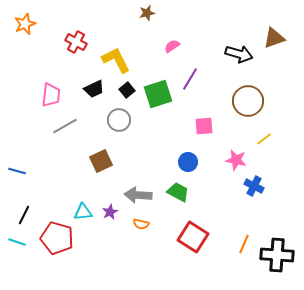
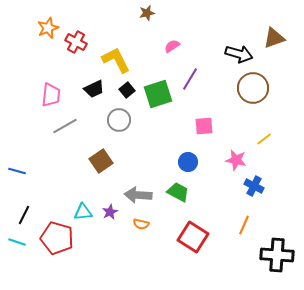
orange star: moved 23 px right, 4 px down
brown circle: moved 5 px right, 13 px up
brown square: rotated 10 degrees counterclockwise
orange line: moved 19 px up
